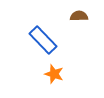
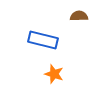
blue rectangle: rotated 32 degrees counterclockwise
